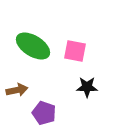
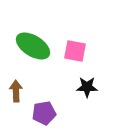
brown arrow: moved 1 px left, 1 px down; rotated 80 degrees counterclockwise
purple pentagon: rotated 30 degrees counterclockwise
